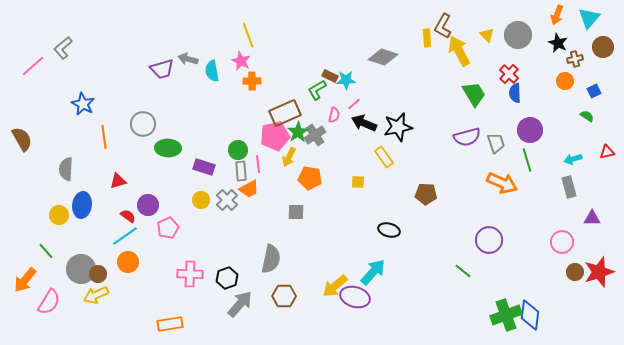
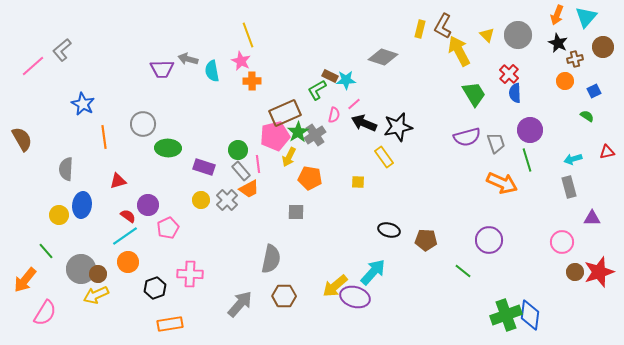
cyan triangle at (589, 18): moved 3 px left, 1 px up
yellow rectangle at (427, 38): moved 7 px left, 9 px up; rotated 18 degrees clockwise
gray L-shape at (63, 48): moved 1 px left, 2 px down
purple trapezoid at (162, 69): rotated 15 degrees clockwise
gray rectangle at (241, 171): rotated 36 degrees counterclockwise
brown pentagon at (426, 194): moved 46 px down
black hexagon at (227, 278): moved 72 px left, 10 px down
pink semicircle at (49, 302): moved 4 px left, 11 px down
